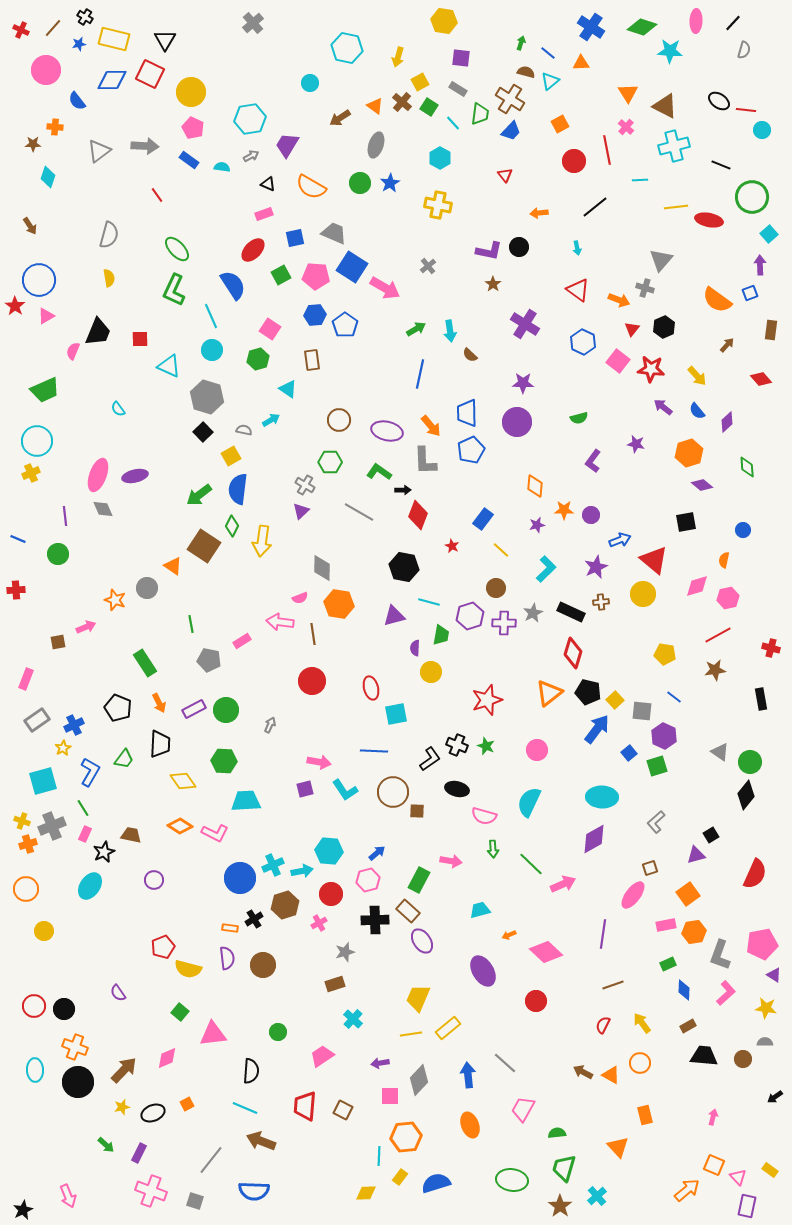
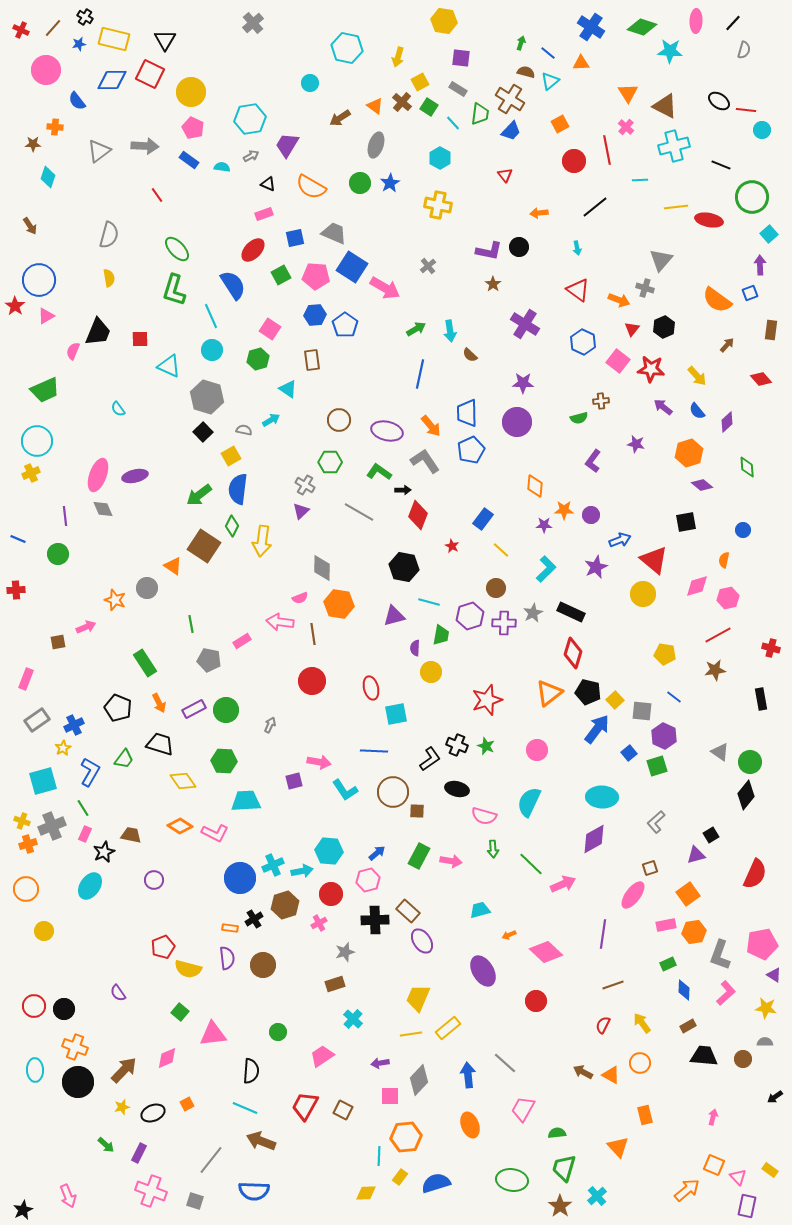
green L-shape at (174, 290): rotated 8 degrees counterclockwise
gray L-shape at (425, 461): rotated 148 degrees clockwise
purple star at (537, 525): moved 7 px right; rotated 14 degrees clockwise
brown cross at (601, 602): moved 201 px up
black trapezoid at (160, 744): rotated 76 degrees counterclockwise
purple square at (305, 789): moved 11 px left, 8 px up
green rectangle at (419, 880): moved 24 px up
red trapezoid at (305, 1106): rotated 24 degrees clockwise
